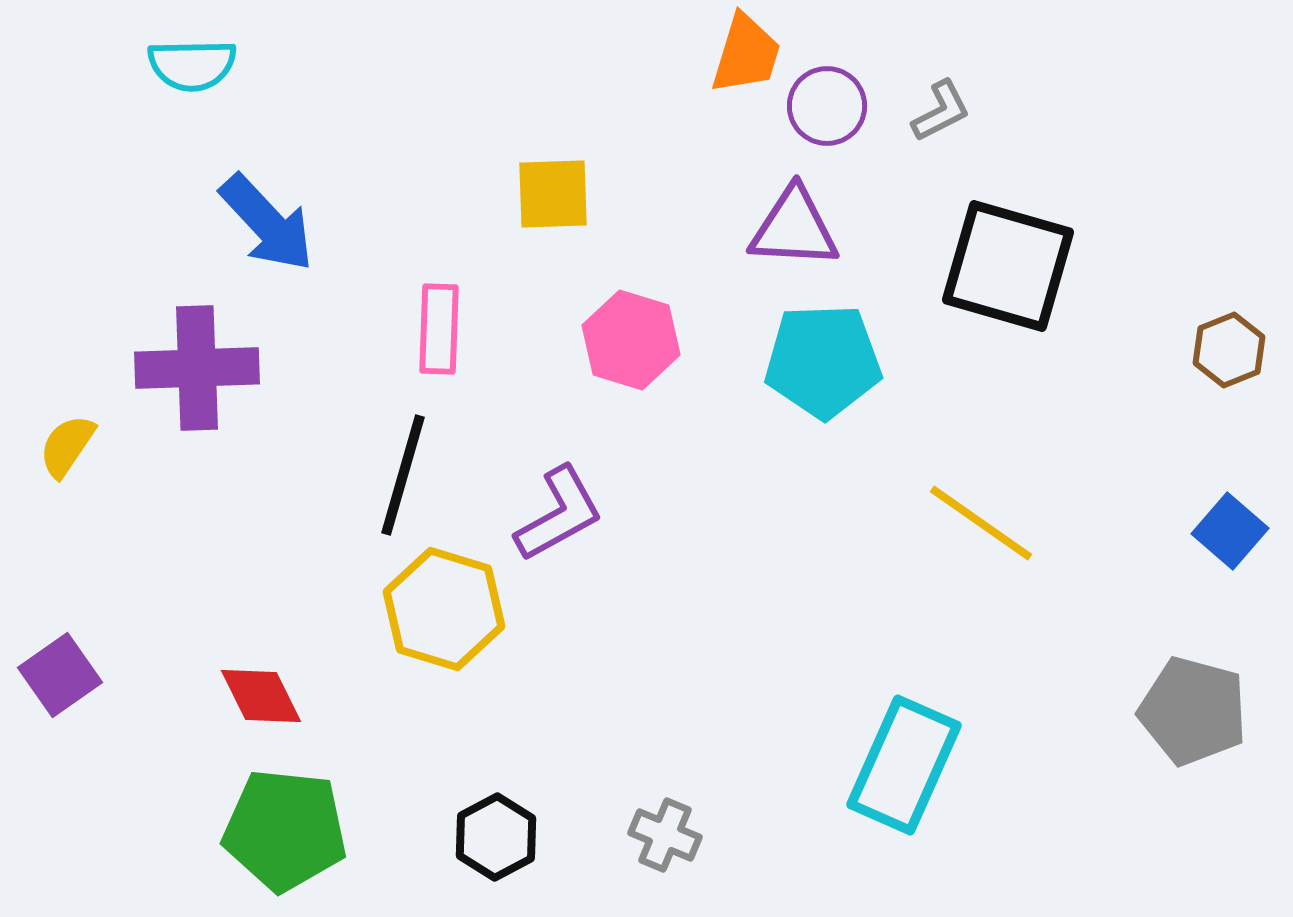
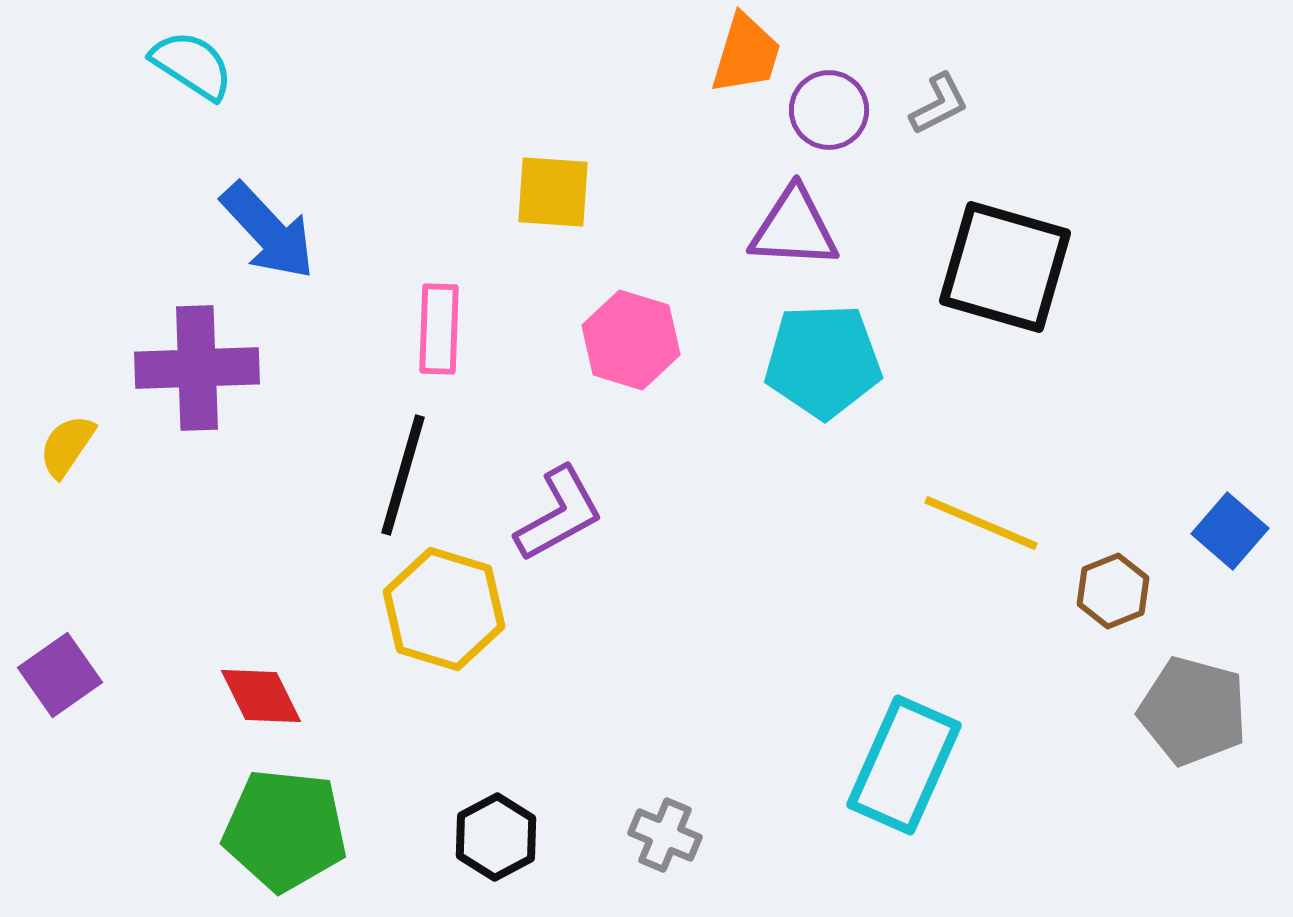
cyan semicircle: rotated 146 degrees counterclockwise
purple circle: moved 2 px right, 4 px down
gray L-shape: moved 2 px left, 7 px up
yellow square: moved 2 px up; rotated 6 degrees clockwise
blue arrow: moved 1 px right, 8 px down
black square: moved 3 px left, 1 px down
brown hexagon: moved 116 px left, 241 px down
yellow line: rotated 12 degrees counterclockwise
